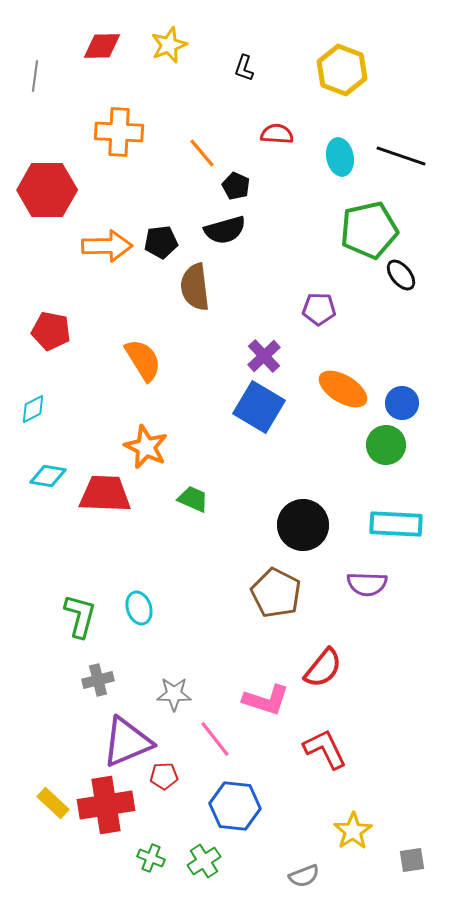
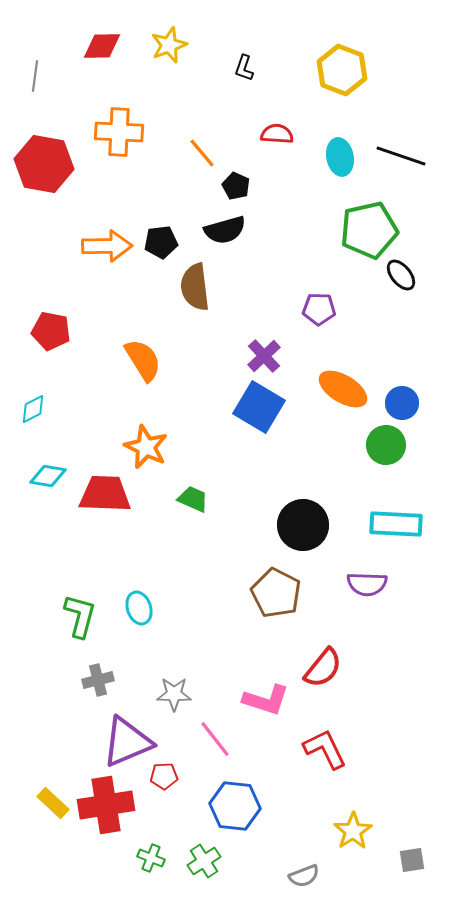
red hexagon at (47, 190): moved 3 px left, 26 px up; rotated 10 degrees clockwise
